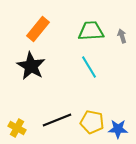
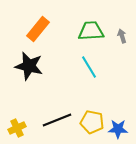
black star: moved 2 px left; rotated 16 degrees counterclockwise
yellow cross: rotated 36 degrees clockwise
